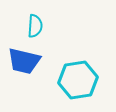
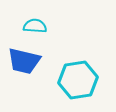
cyan semicircle: rotated 90 degrees counterclockwise
